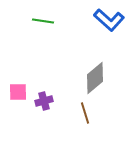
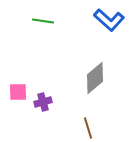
purple cross: moved 1 px left, 1 px down
brown line: moved 3 px right, 15 px down
